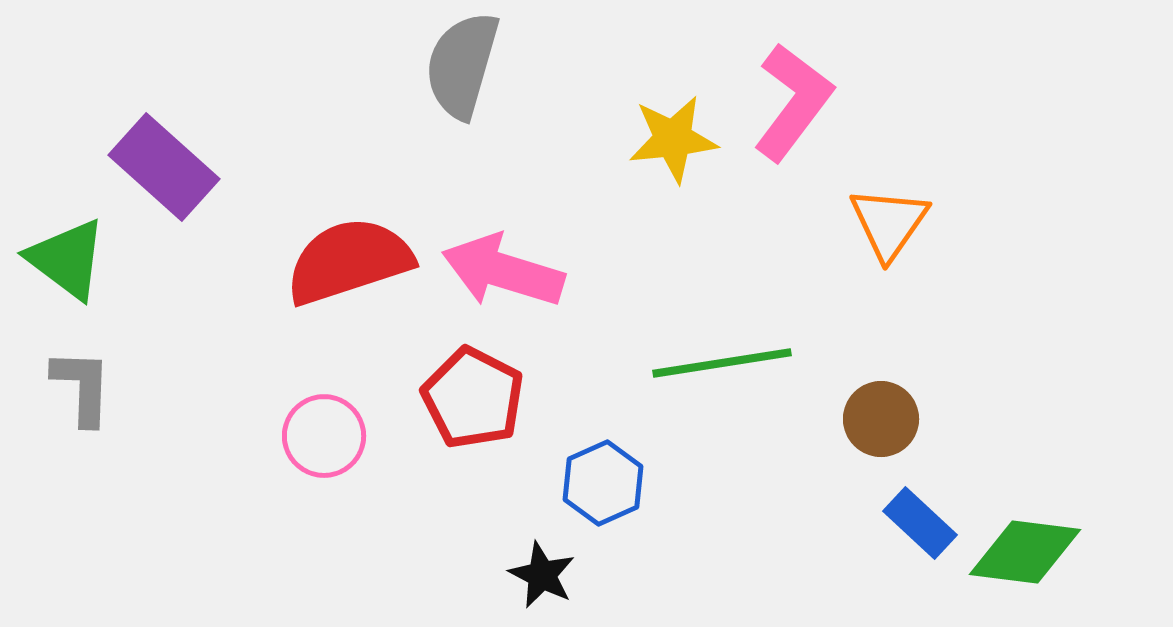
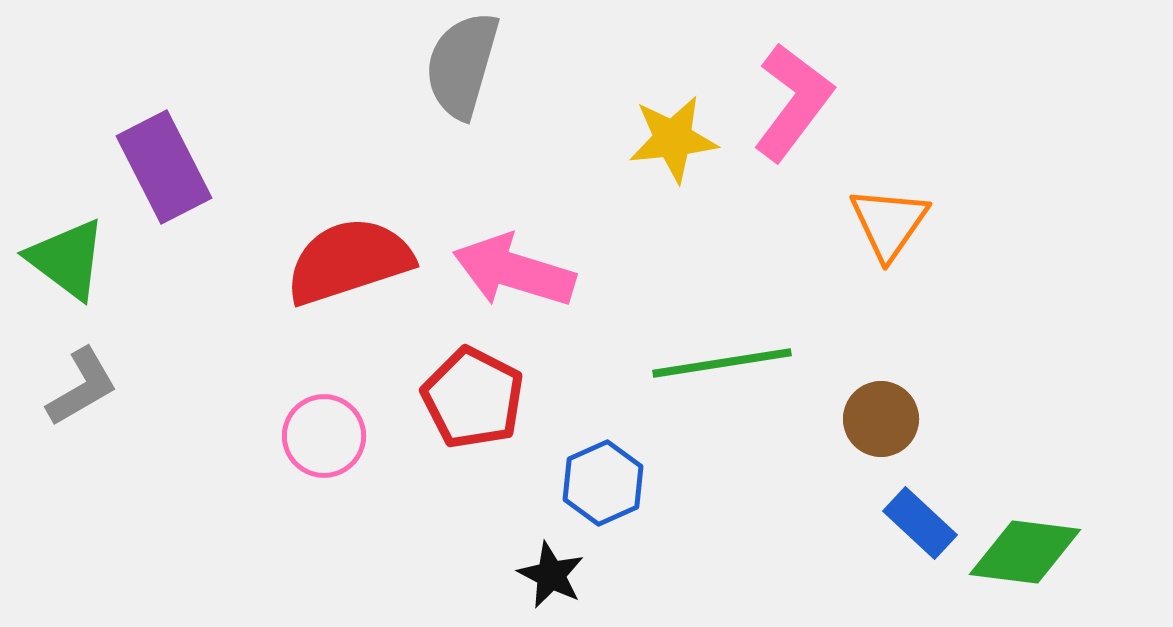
purple rectangle: rotated 21 degrees clockwise
pink arrow: moved 11 px right
gray L-shape: rotated 58 degrees clockwise
black star: moved 9 px right
